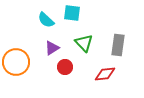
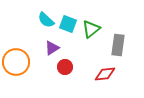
cyan square: moved 4 px left, 11 px down; rotated 12 degrees clockwise
green triangle: moved 7 px right, 14 px up; rotated 36 degrees clockwise
